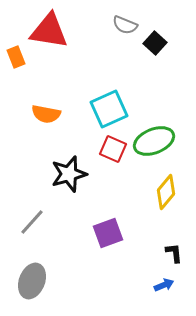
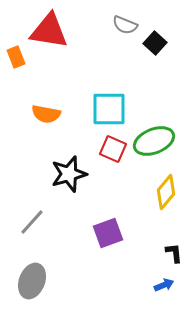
cyan square: rotated 24 degrees clockwise
